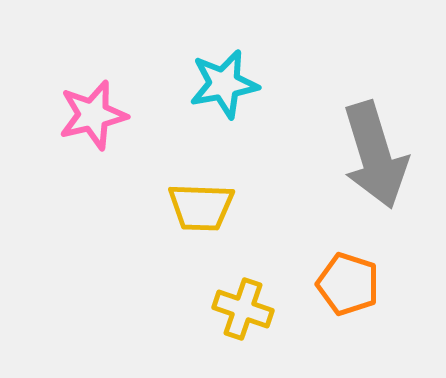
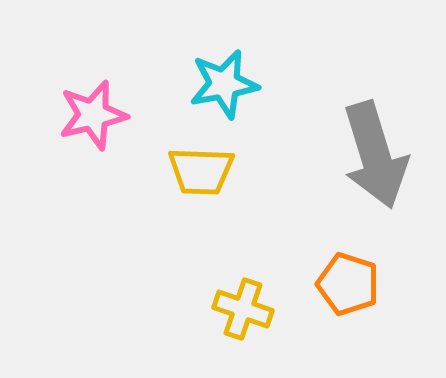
yellow trapezoid: moved 36 px up
